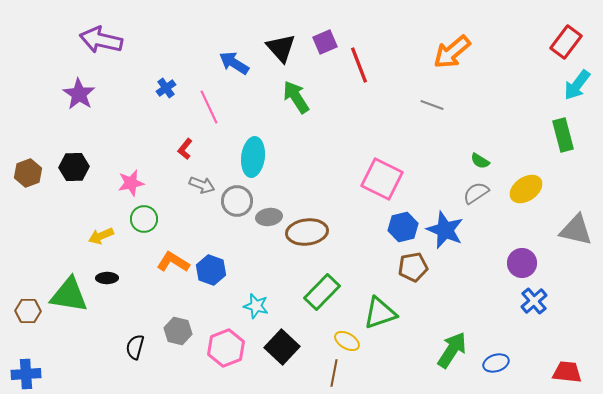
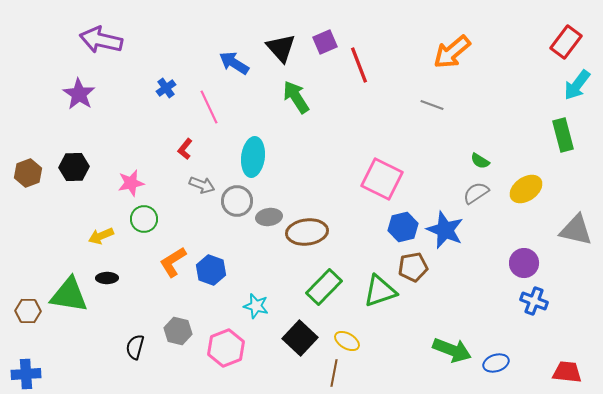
orange L-shape at (173, 262): rotated 64 degrees counterclockwise
purple circle at (522, 263): moved 2 px right
green rectangle at (322, 292): moved 2 px right, 5 px up
blue cross at (534, 301): rotated 28 degrees counterclockwise
green triangle at (380, 313): moved 22 px up
black square at (282, 347): moved 18 px right, 9 px up
green arrow at (452, 350): rotated 78 degrees clockwise
